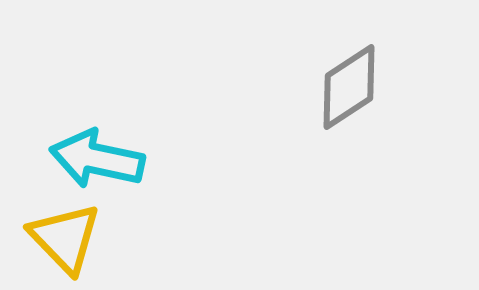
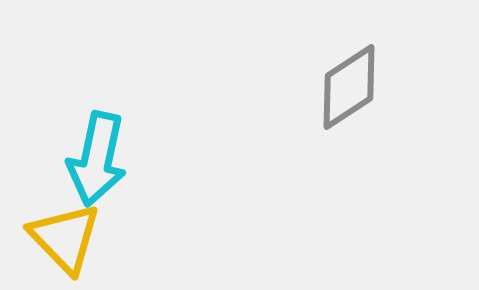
cyan arrow: rotated 90 degrees counterclockwise
